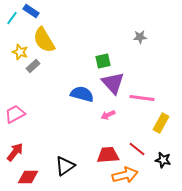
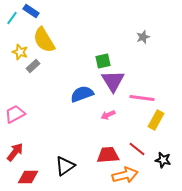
gray star: moved 3 px right; rotated 16 degrees counterclockwise
purple triangle: moved 2 px up; rotated 10 degrees clockwise
blue semicircle: rotated 35 degrees counterclockwise
yellow rectangle: moved 5 px left, 3 px up
